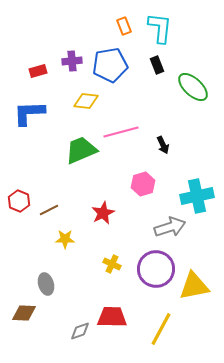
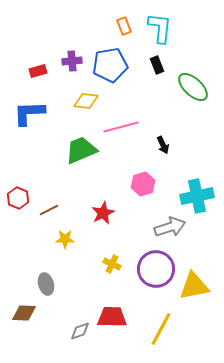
pink line: moved 5 px up
red hexagon: moved 1 px left, 3 px up
